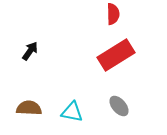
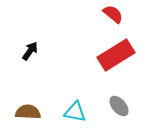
red semicircle: rotated 50 degrees counterclockwise
brown semicircle: moved 1 px left, 4 px down
cyan triangle: moved 3 px right
